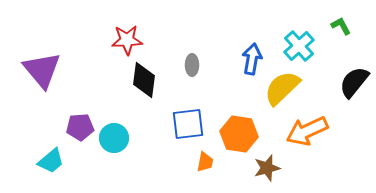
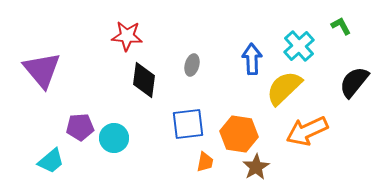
red star: moved 4 px up; rotated 8 degrees clockwise
blue arrow: rotated 12 degrees counterclockwise
gray ellipse: rotated 15 degrees clockwise
yellow semicircle: moved 2 px right
brown star: moved 11 px left, 1 px up; rotated 16 degrees counterclockwise
